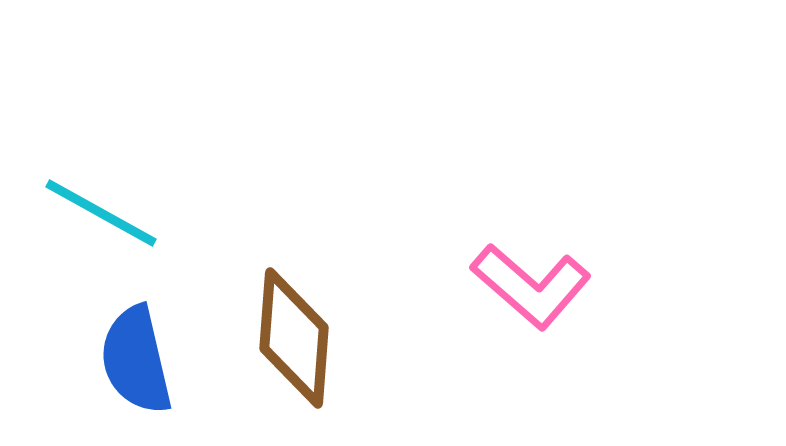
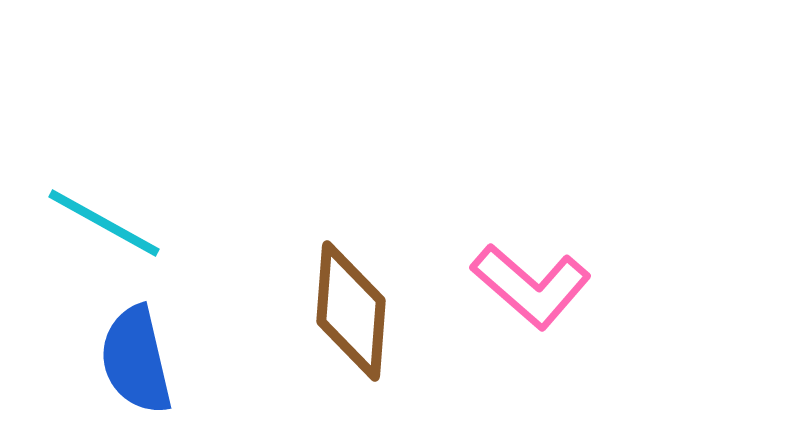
cyan line: moved 3 px right, 10 px down
brown diamond: moved 57 px right, 27 px up
